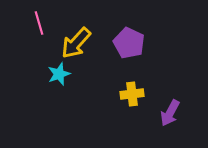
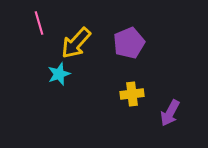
purple pentagon: rotated 24 degrees clockwise
